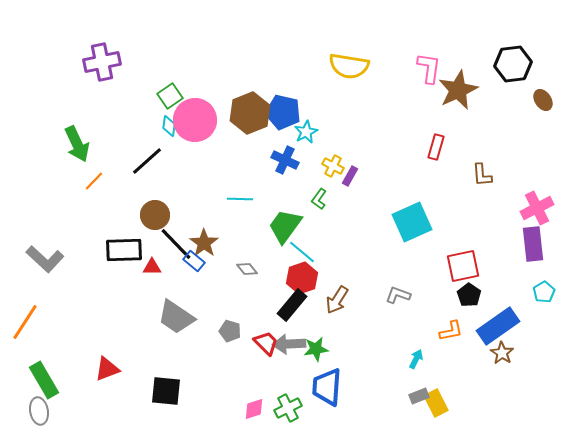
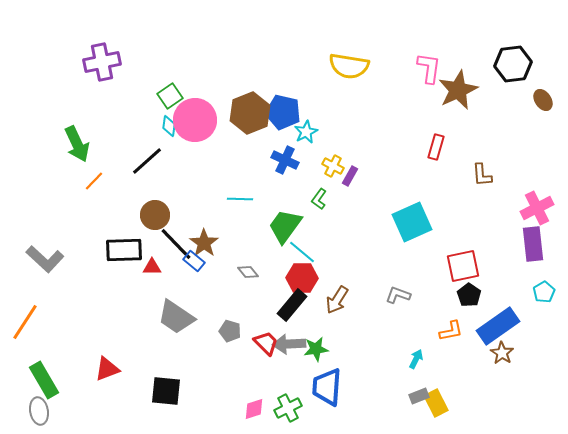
gray diamond at (247, 269): moved 1 px right, 3 px down
red hexagon at (302, 278): rotated 20 degrees clockwise
